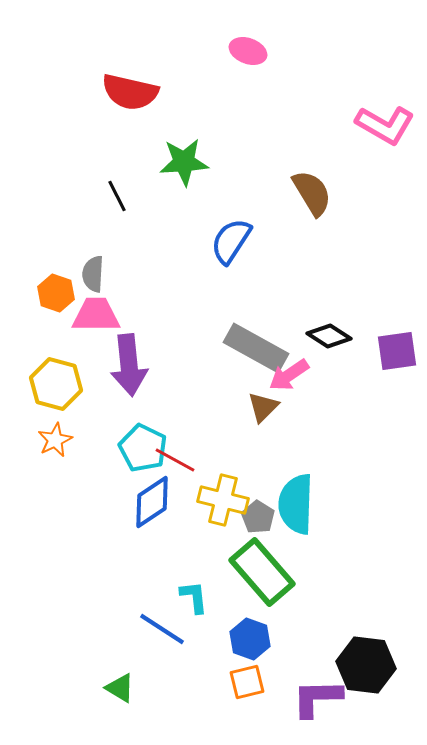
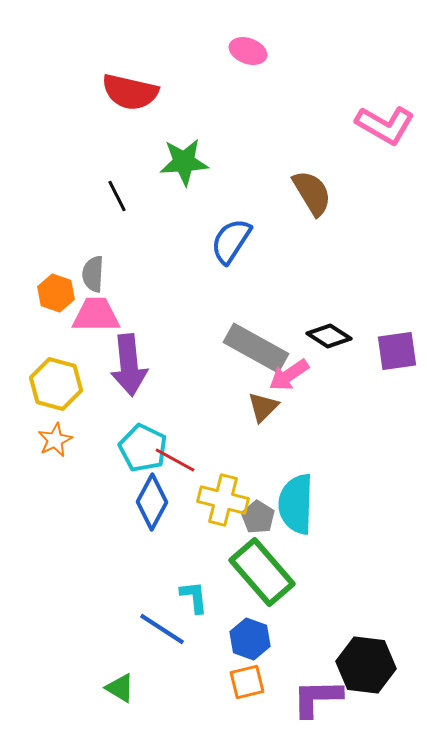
blue diamond: rotated 28 degrees counterclockwise
